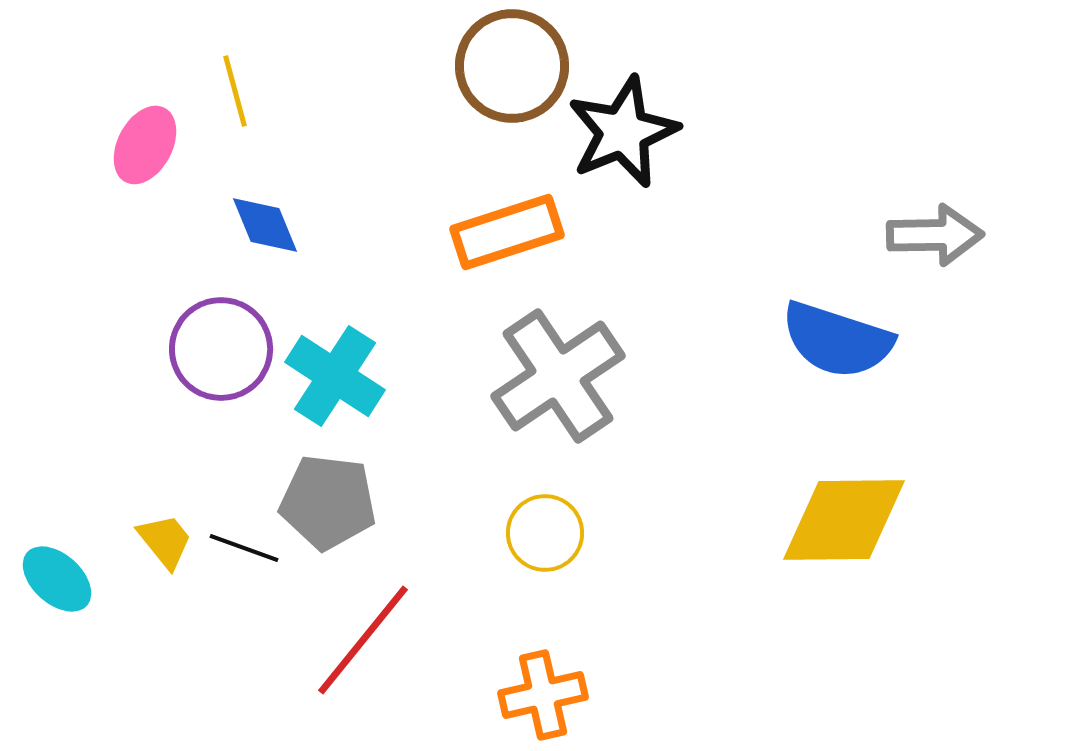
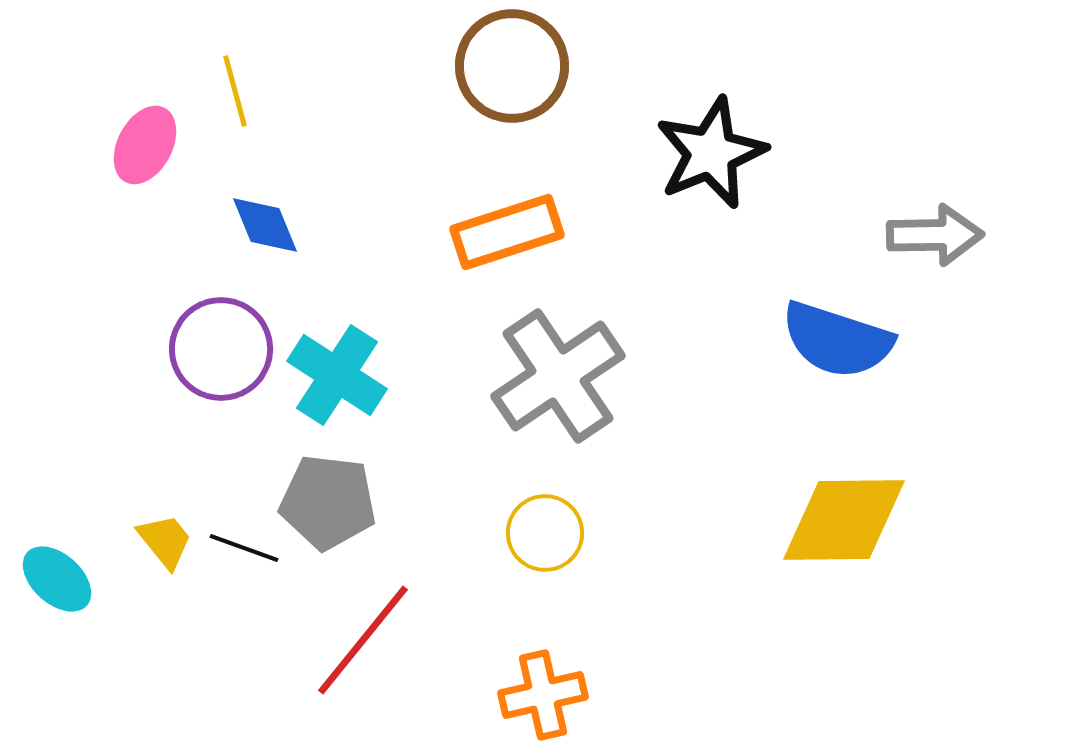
black star: moved 88 px right, 21 px down
cyan cross: moved 2 px right, 1 px up
